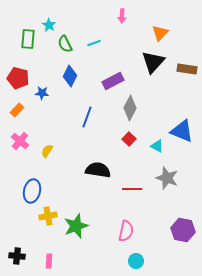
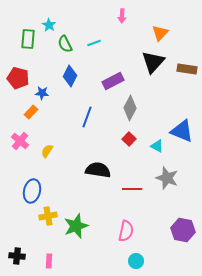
orange rectangle: moved 14 px right, 2 px down
